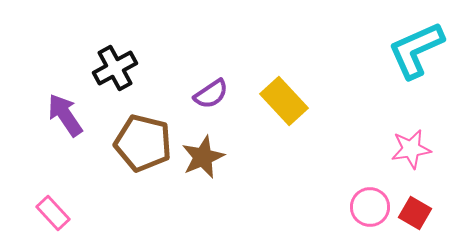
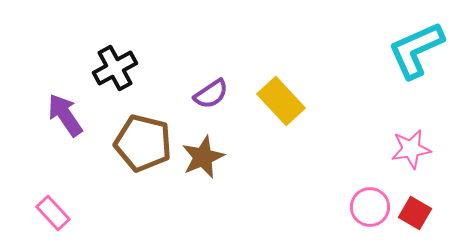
yellow rectangle: moved 3 px left
